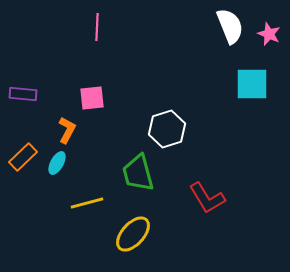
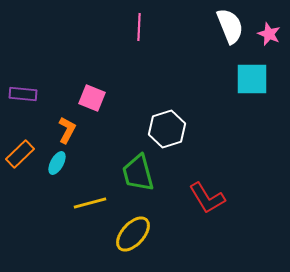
pink line: moved 42 px right
cyan square: moved 5 px up
pink square: rotated 28 degrees clockwise
orange rectangle: moved 3 px left, 3 px up
yellow line: moved 3 px right
